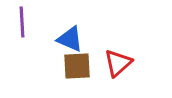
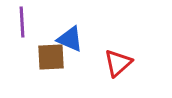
brown square: moved 26 px left, 9 px up
